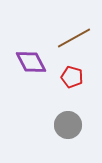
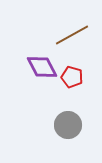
brown line: moved 2 px left, 3 px up
purple diamond: moved 11 px right, 5 px down
